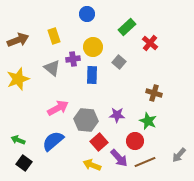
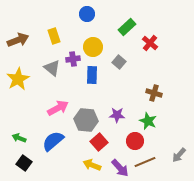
yellow star: rotated 10 degrees counterclockwise
green arrow: moved 1 px right, 2 px up
purple arrow: moved 1 px right, 10 px down
